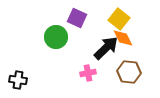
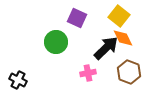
yellow square: moved 3 px up
green circle: moved 5 px down
brown hexagon: rotated 15 degrees clockwise
black cross: rotated 18 degrees clockwise
